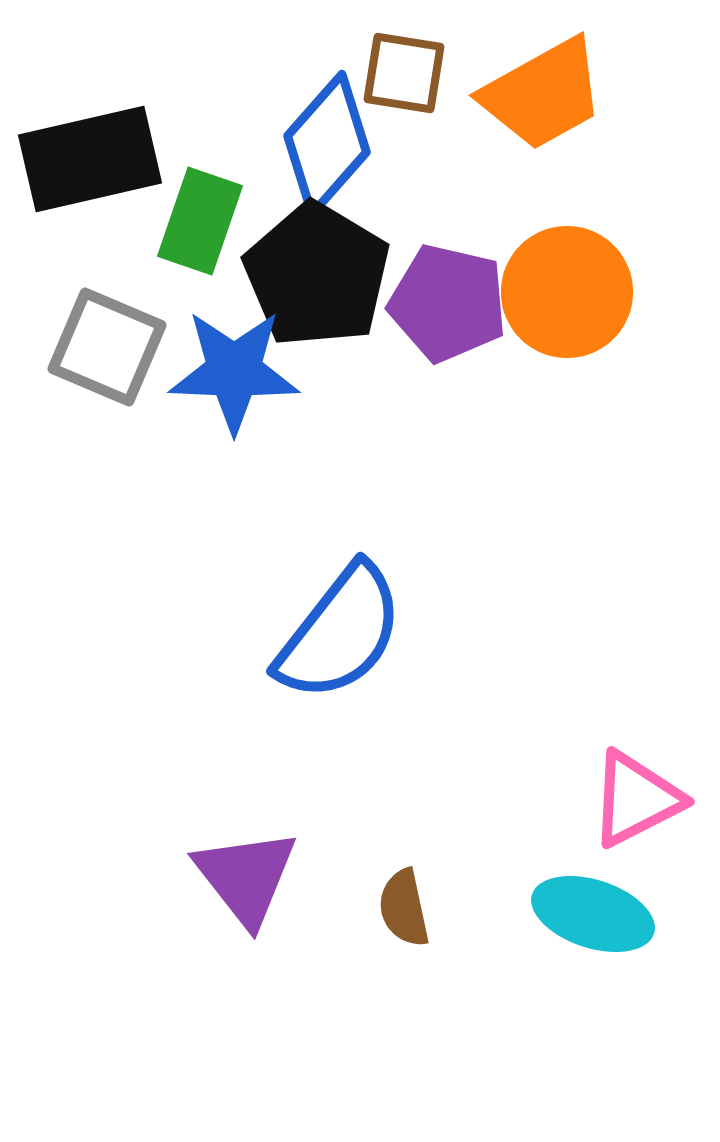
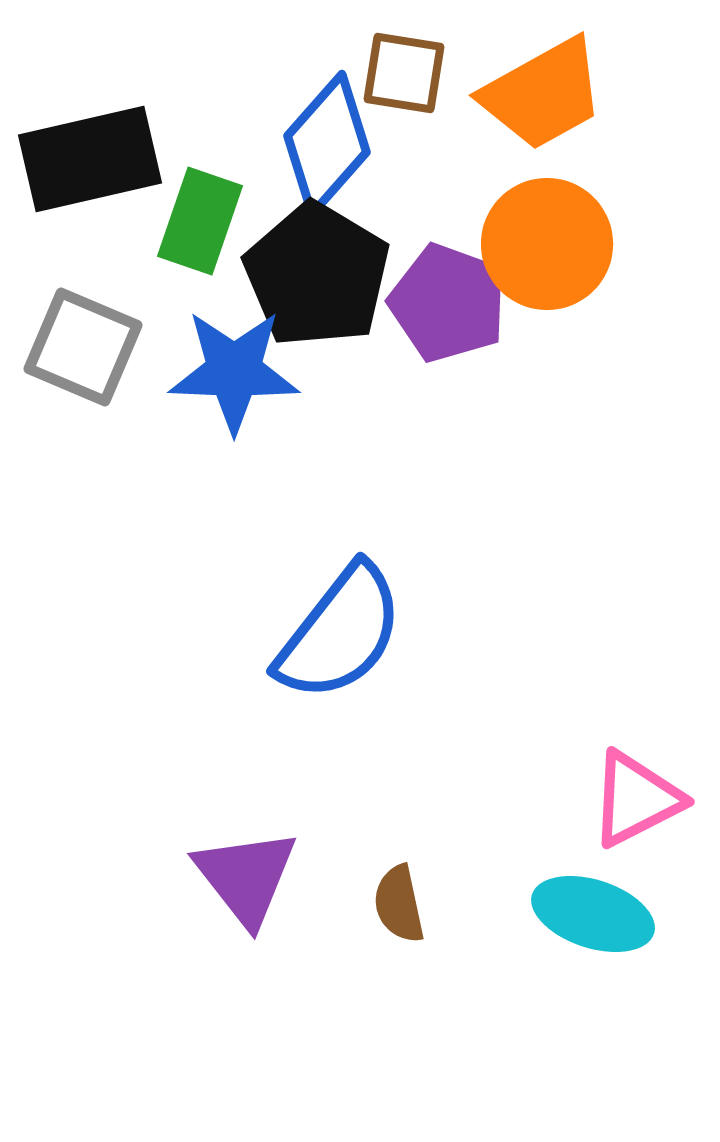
orange circle: moved 20 px left, 48 px up
purple pentagon: rotated 7 degrees clockwise
gray square: moved 24 px left
brown semicircle: moved 5 px left, 4 px up
